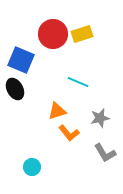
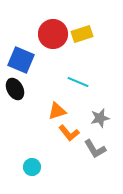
gray L-shape: moved 10 px left, 4 px up
